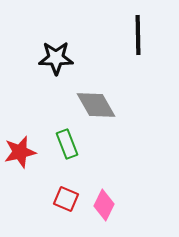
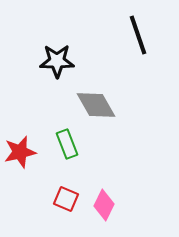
black line: rotated 18 degrees counterclockwise
black star: moved 1 px right, 3 px down
